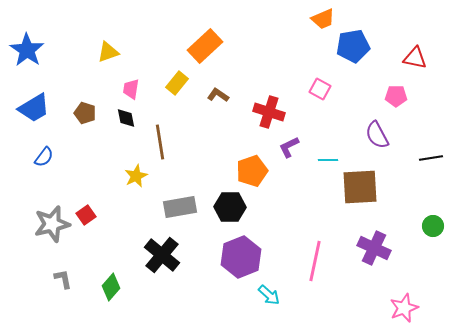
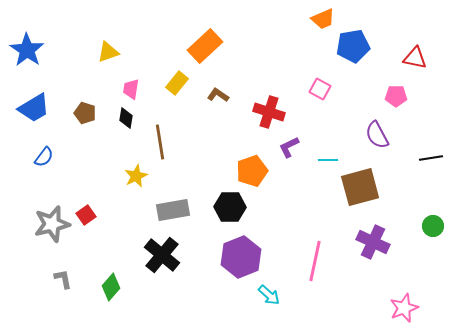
black diamond: rotated 20 degrees clockwise
brown square: rotated 12 degrees counterclockwise
gray rectangle: moved 7 px left, 3 px down
purple cross: moved 1 px left, 6 px up
